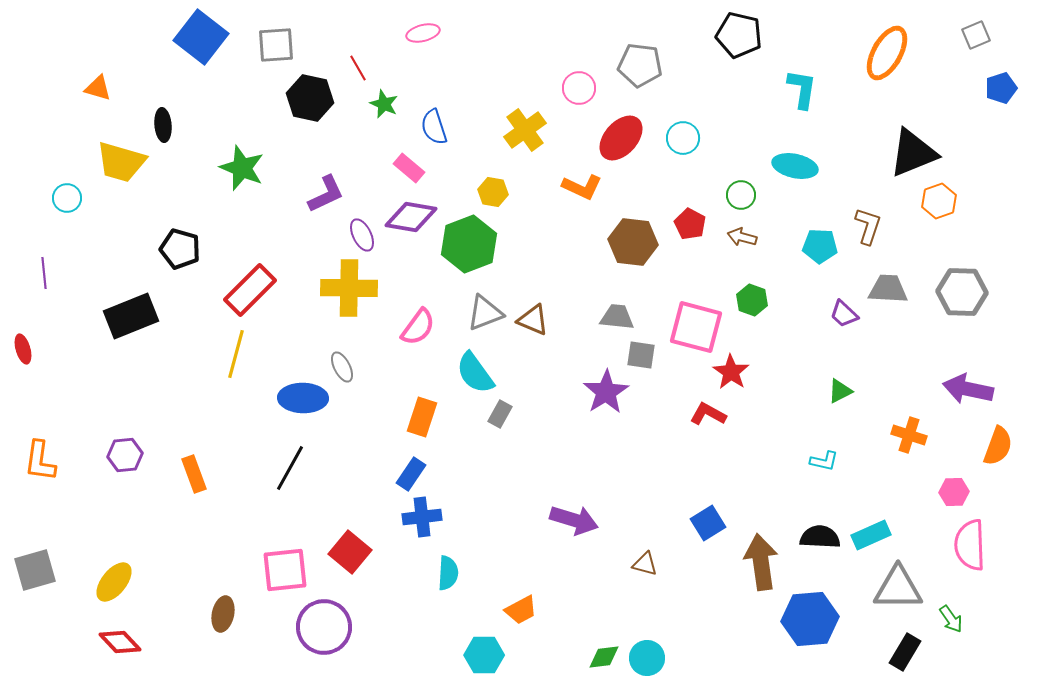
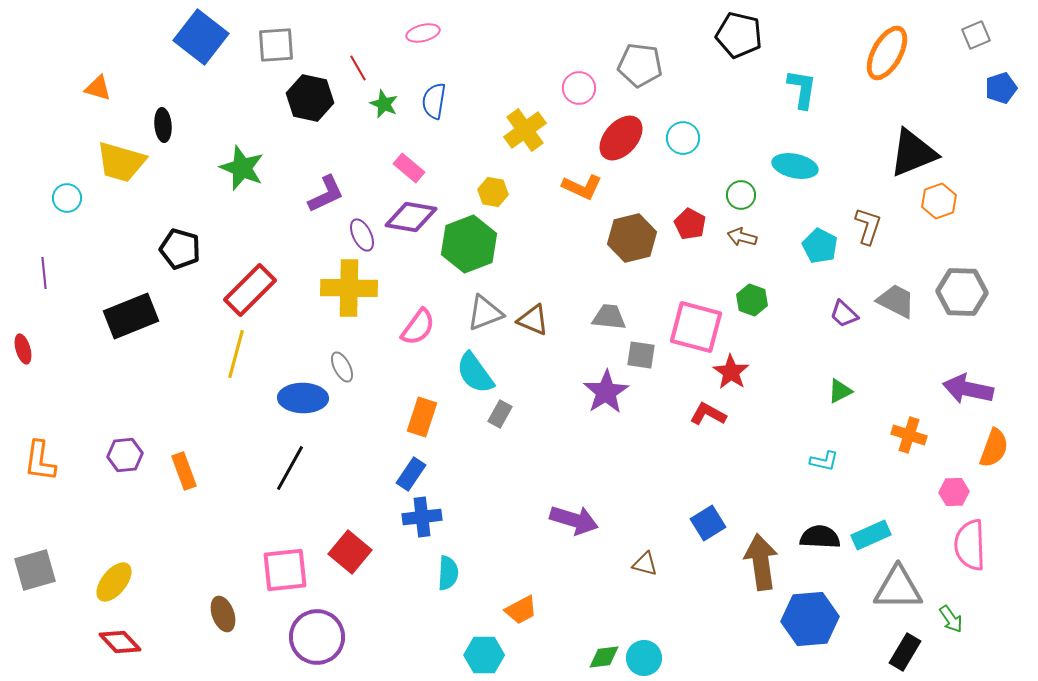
blue semicircle at (434, 127): moved 26 px up; rotated 27 degrees clockwise
brown hexagon at (633, 242): moved 1 px left, 4 px up; rotated 21 degrees counterclockwise
cyan pentagon at (820, 246): rotated 24 degrees clockwise
gray trapezoid at (888, 289): moved 8 px right, 12 px down; rotated 24 degrees clockwise
gray trapezoid at (617, 317): moved 8 px left
orange semicircle at (998, 446): moved 4 px left, 2 px down
orange rectangle at (194, 474): moved 10 px left, 3 px up
brown ellipse at (223, 614): rotated 32 degrees counterclockwise
purple circle at (324, 627): moved 7 px left, 10 px down
cyan circle at (647, 658): moved 3 px left
